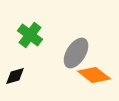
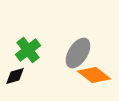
green cross: moved 2 px left, 15 px down; rotated 15 degrees clockwise
gray ellipse: moved 2 px right
